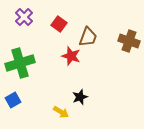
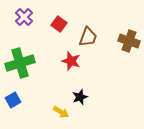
red star: moved 5 px down
